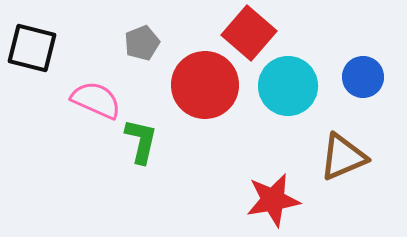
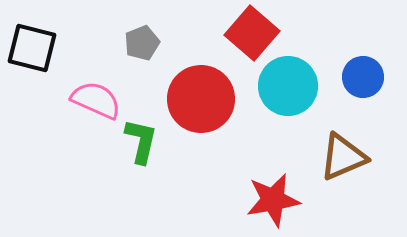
red square: moved 3 px right
red circle: moved 4 px left, 14 px down
